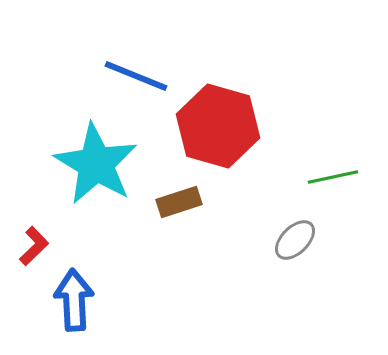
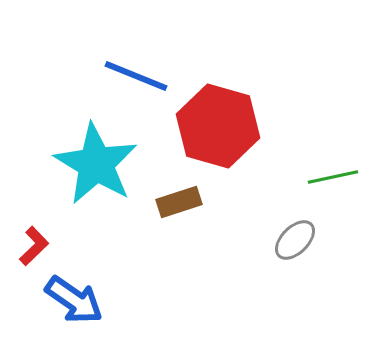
blue arrow: rotated 128 degrees clockwise
